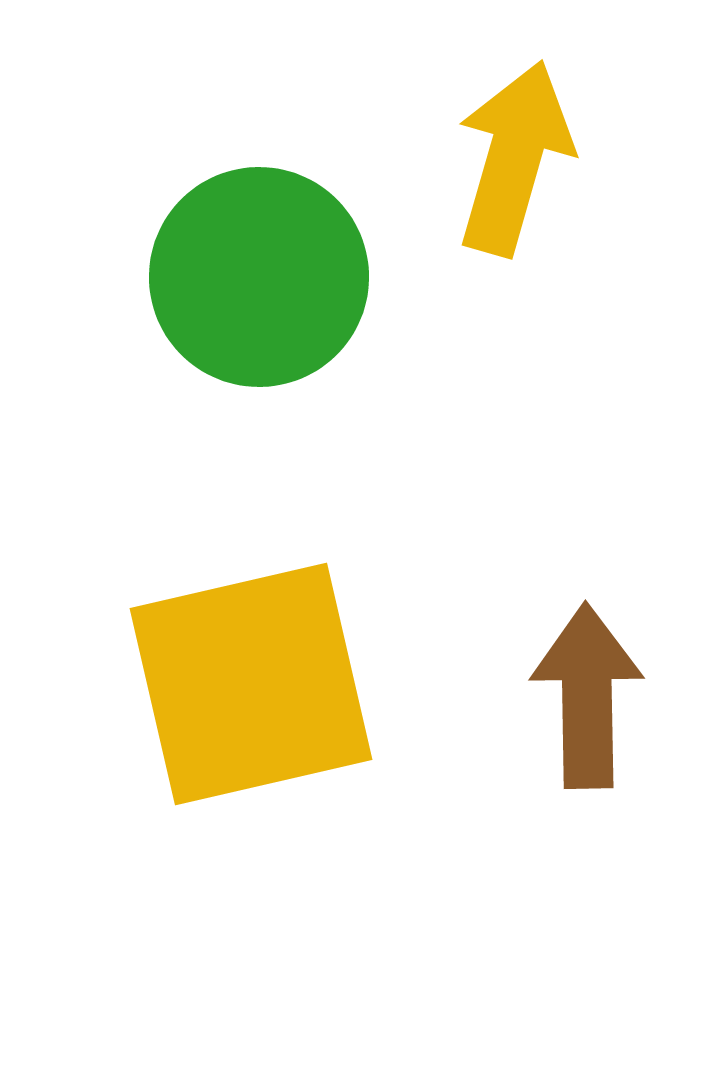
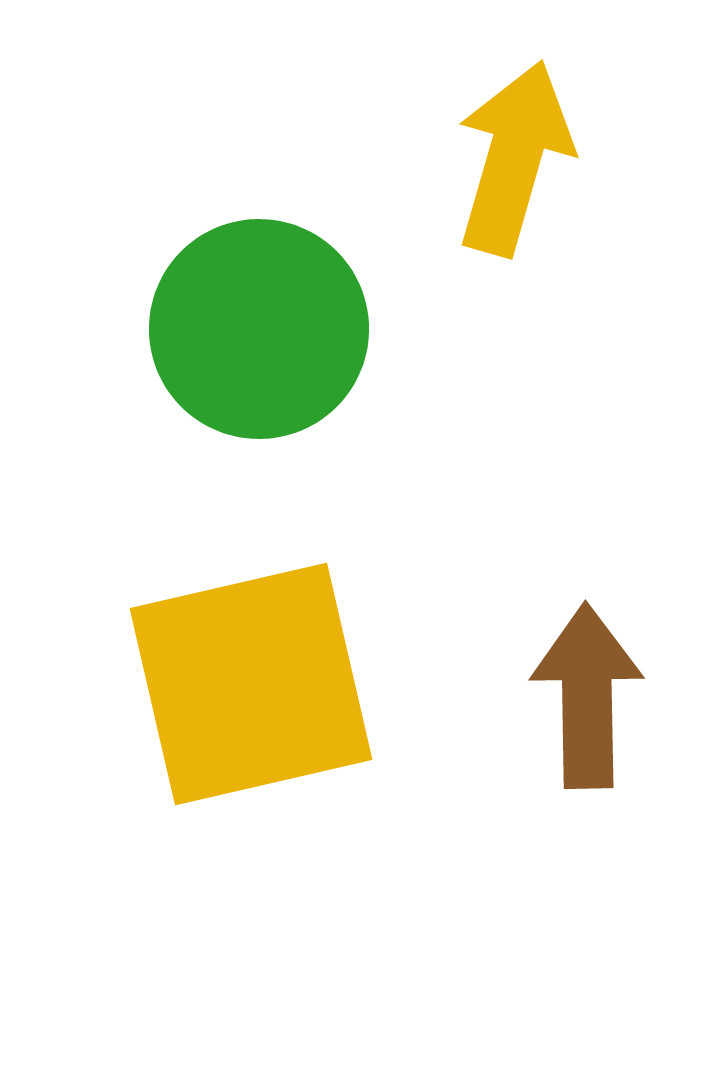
green circle: moved 52 px down
